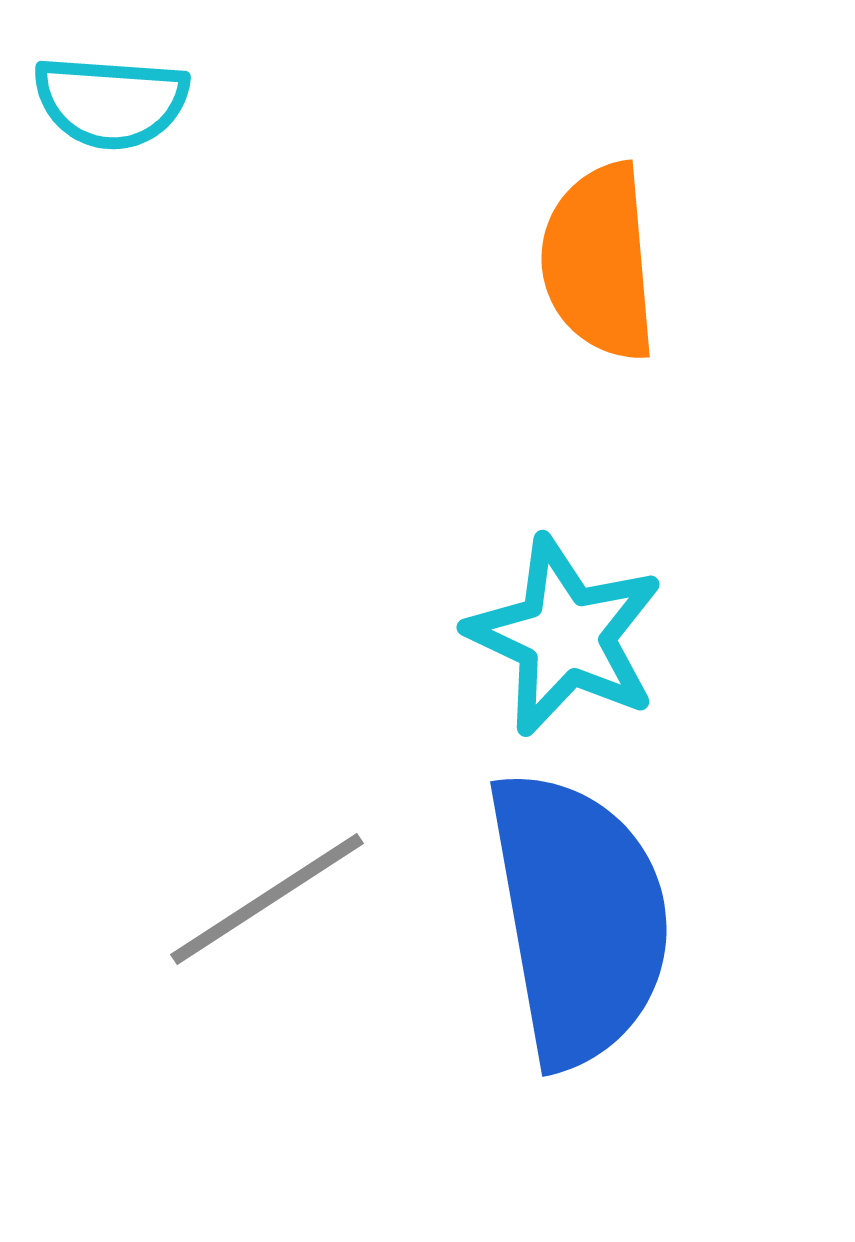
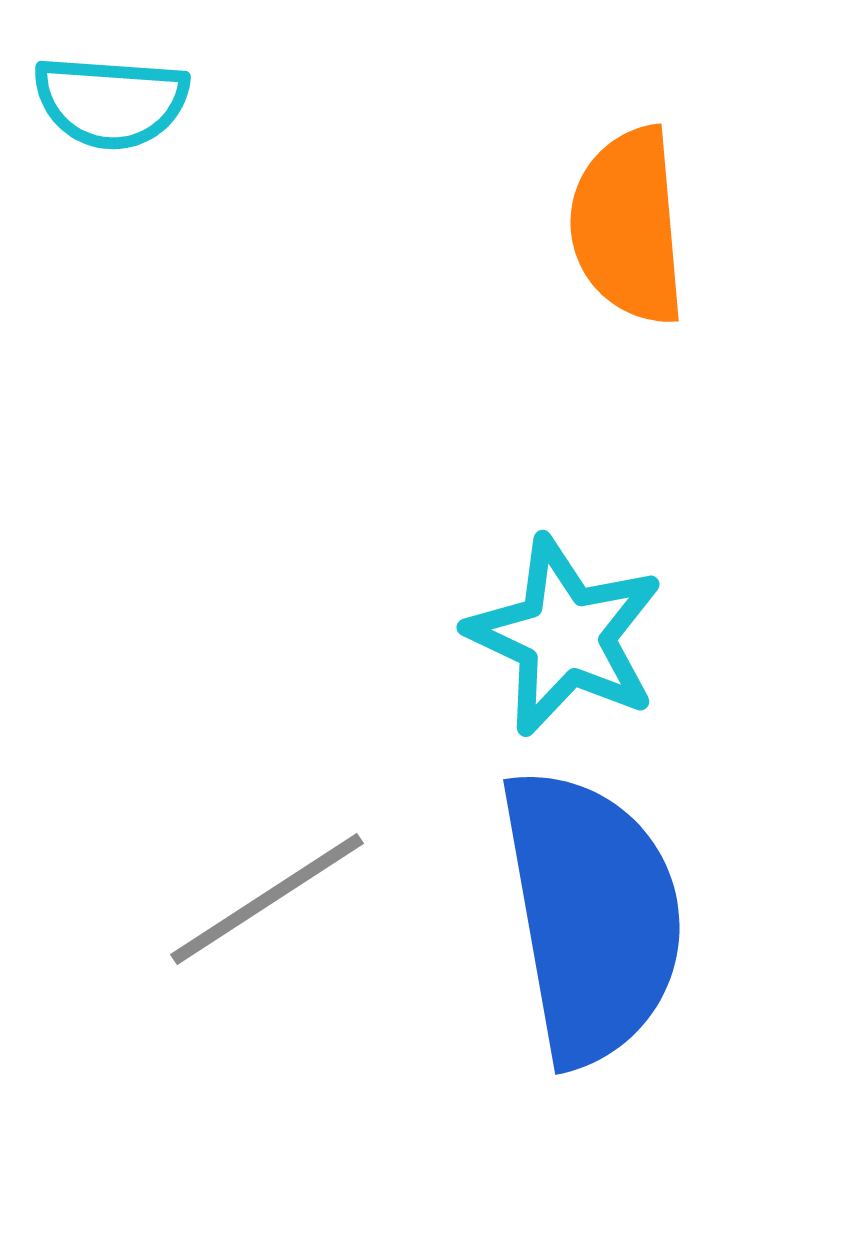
orange semicircle: moved 29 px right, 36 px up
blue semicircle: moved 13 px right, 2 px up
